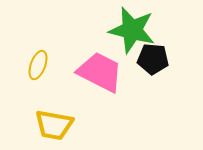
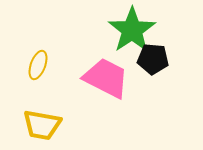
green star: rotated 24 degrees clockwise
pink trapezoid: moved 6 px right, 6 px down
yellow trapezoid: moved 12 px left
